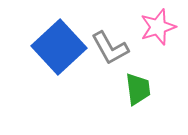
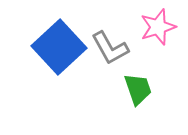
green trapezoid: rotated 12 degrees counterclockwise
